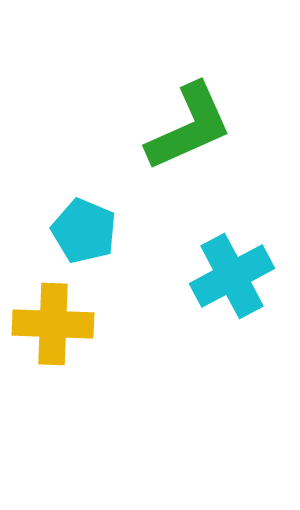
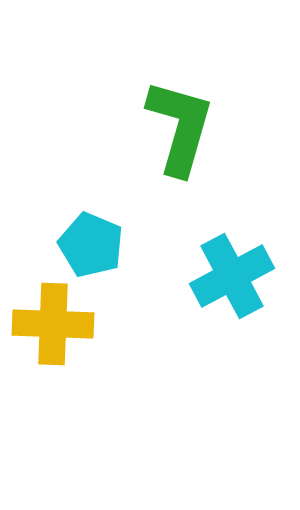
green L-shape: moved 9 px left; rotated 50 degrees counterclockwise
cyan pentagon: moved 7 px right, 14 px down
